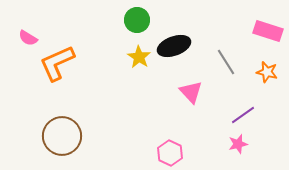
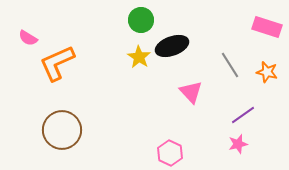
green circle: moved 4 px right
pink rectangle: moved 1 px left, 4 px up
black ellipse: moved 2 px left
gray line: moved 4 px right, 3 px down
brown circle: moved 6 px up
